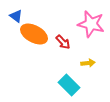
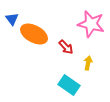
blue triangle: moved 4 px left, 3 px down; rotated 16 degrees clockwise
red arrow: moved 3 px right, 5 px down
yellow arrow: rotated 72 degrees counterclockwise
cyan rectangle: rotated 10 degrees counterclockwise
